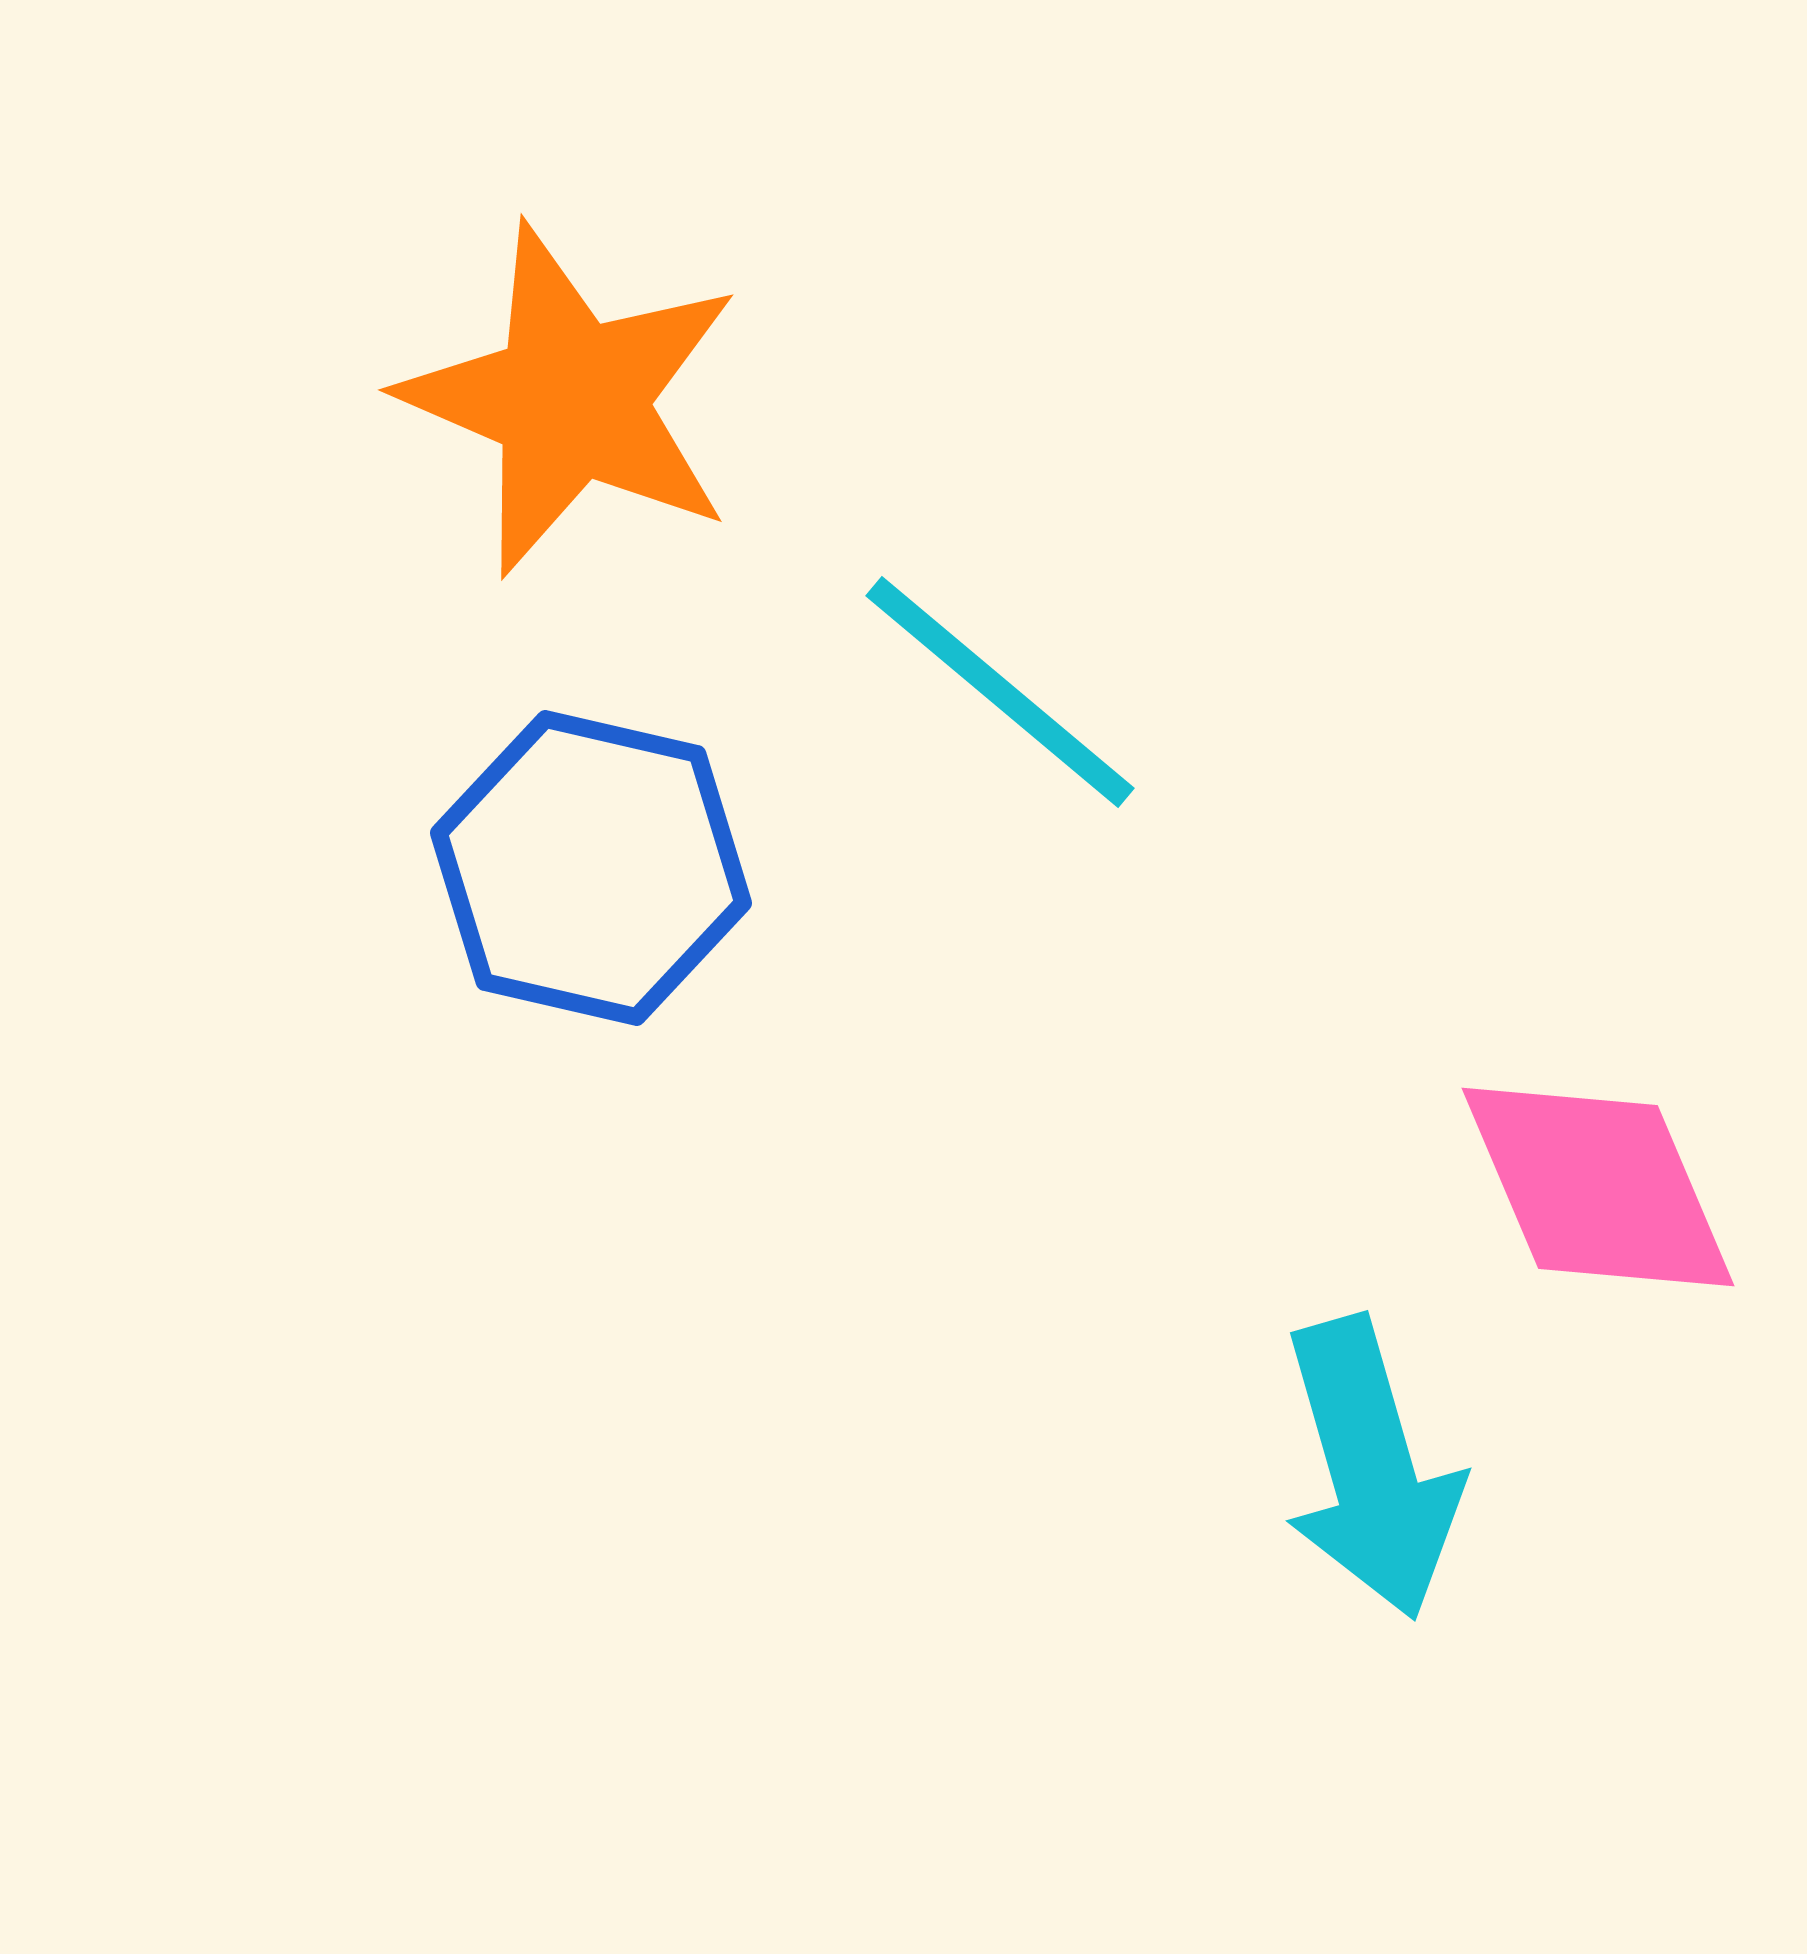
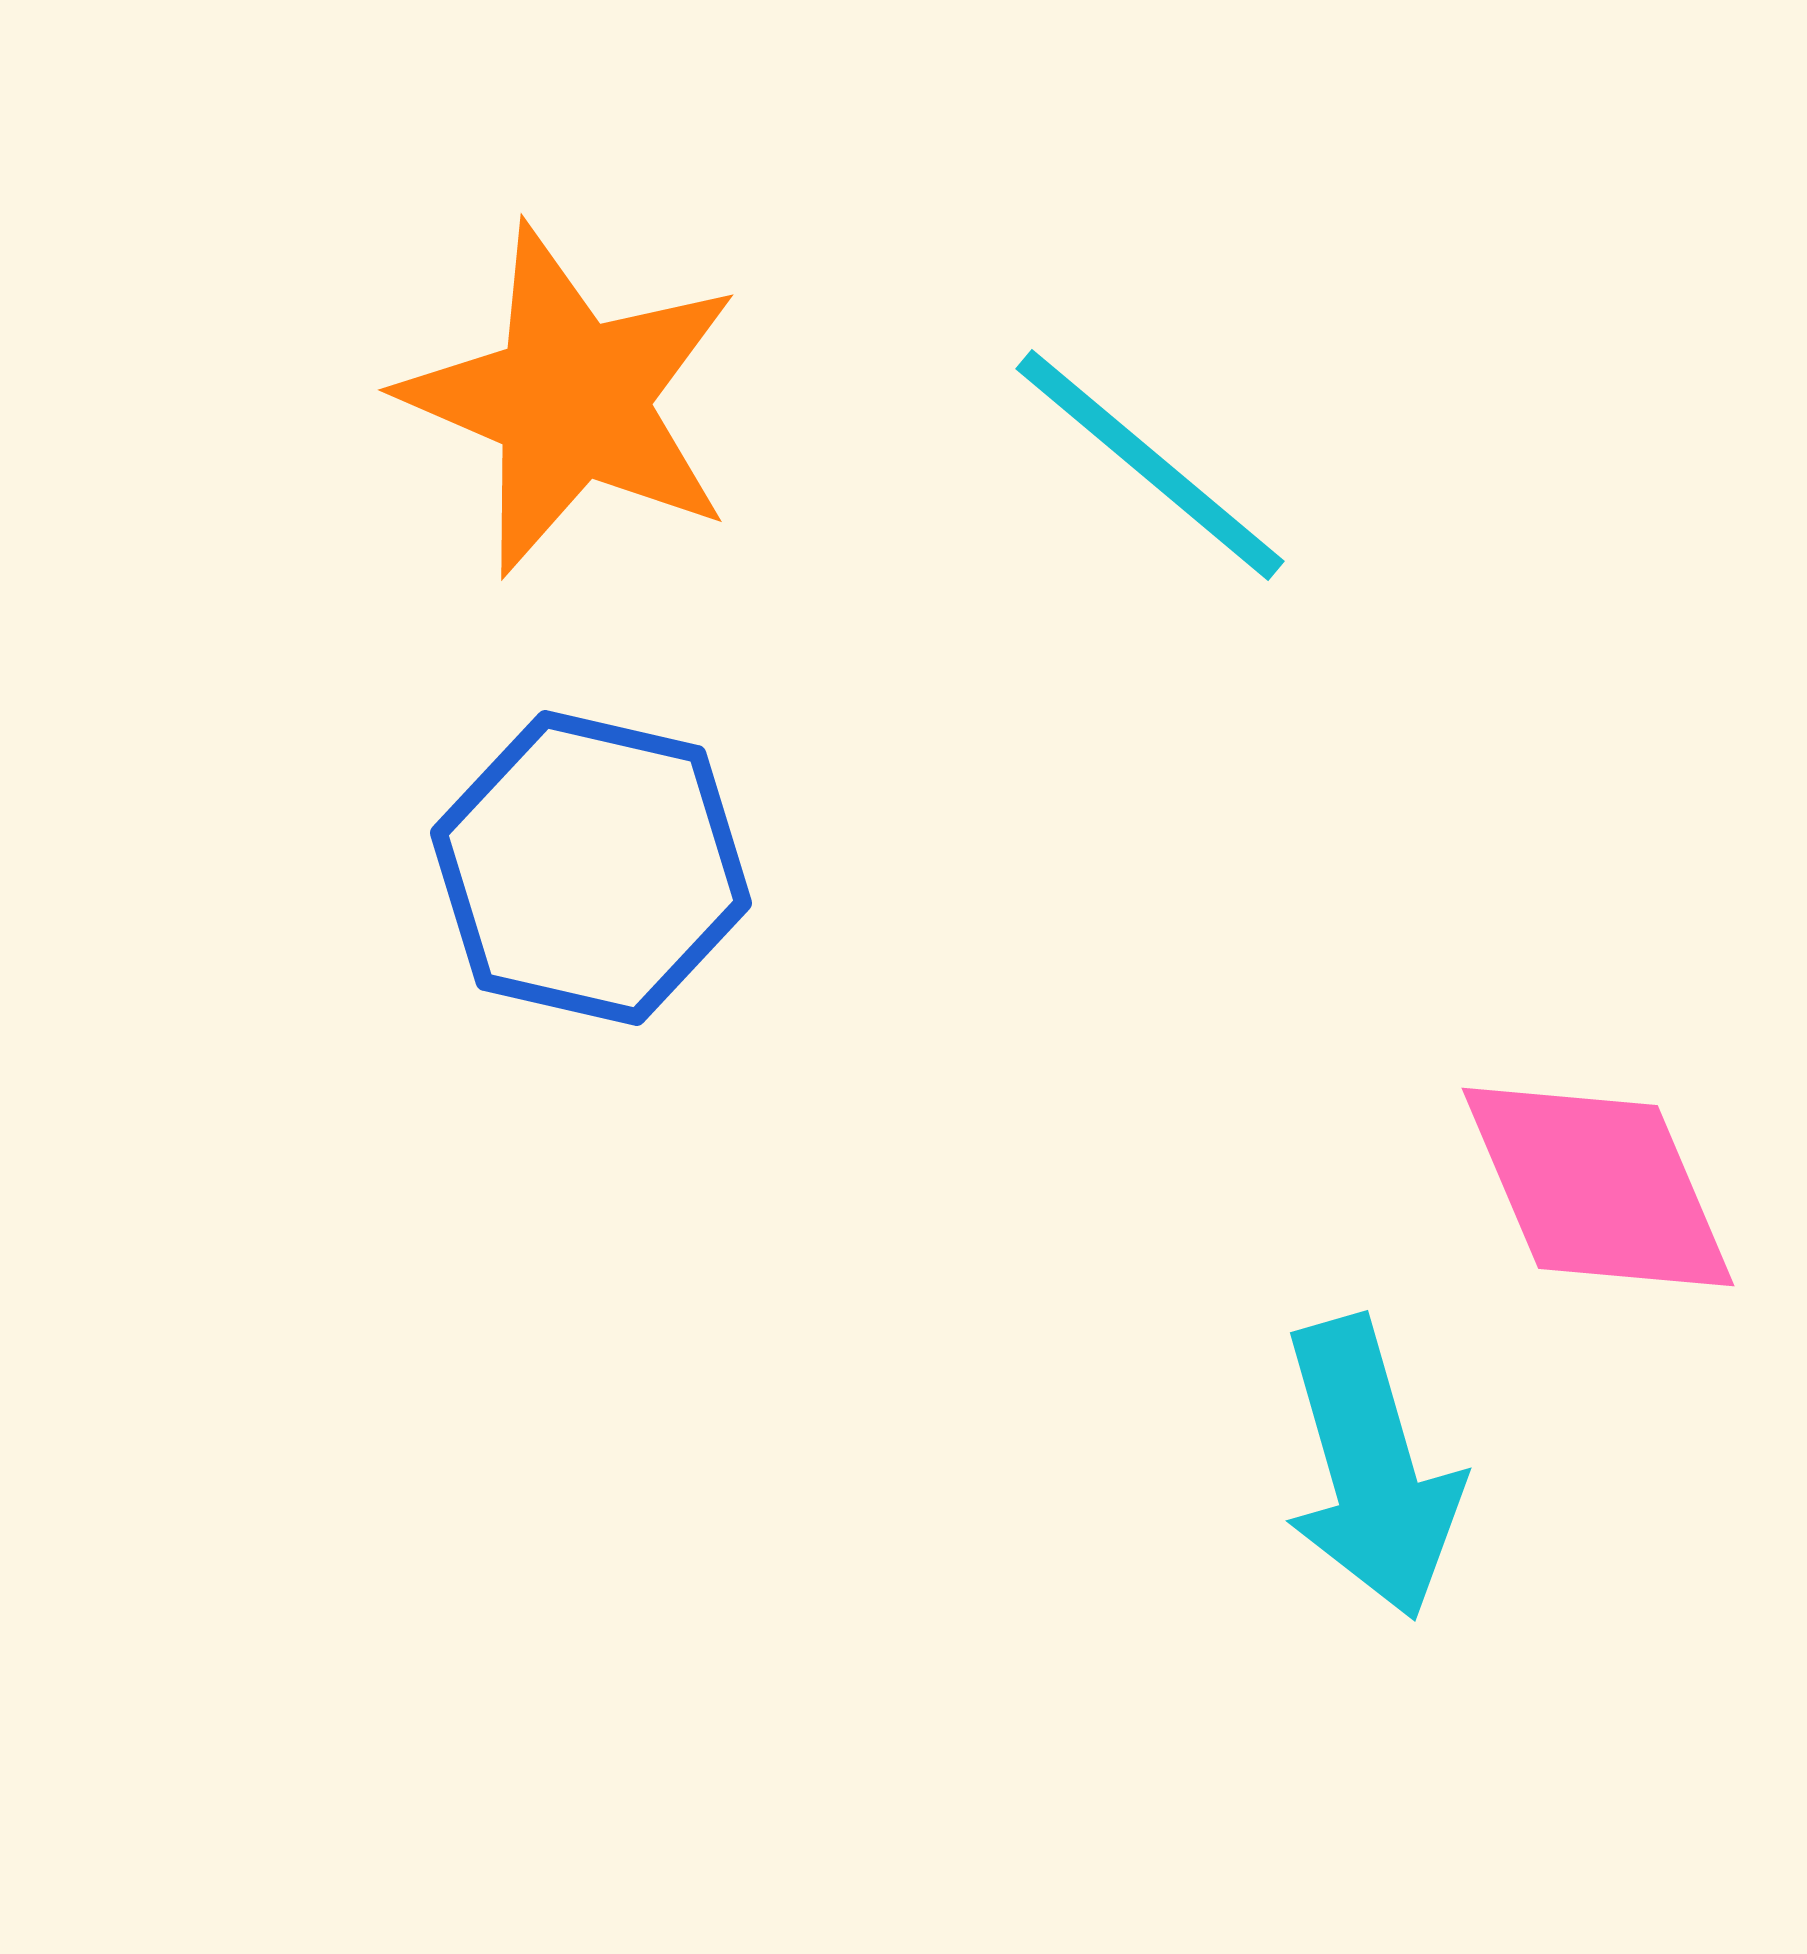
cyan line: moved 150 px right, 227 px up
